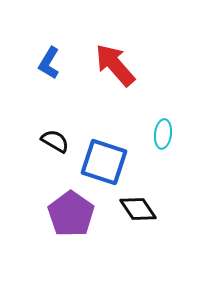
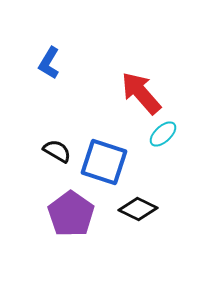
red arrow: moved 26 px right, 28 px down
cyan ellipse: rotated 40 degrees clockwise
black semicircle: moved 2 px right, 10 px down
black diamond: rotated 30 degrees counterclockwise
